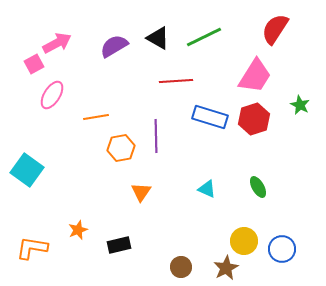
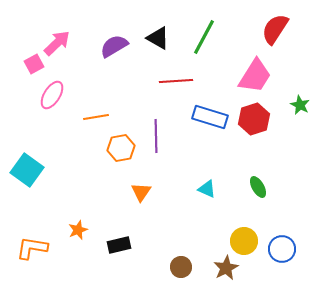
green line: rotated 36 degrees counterclockwise
pink arrow: rotated 16 degrees counterclockwise
